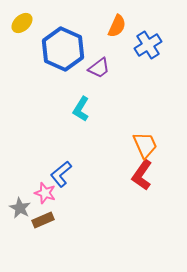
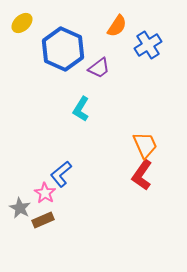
orange semicircle: rotated 10 degrees clockwise
pink star: rotated 15 degrees clockwise
